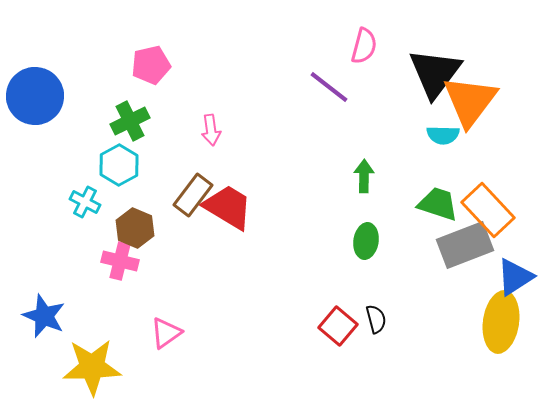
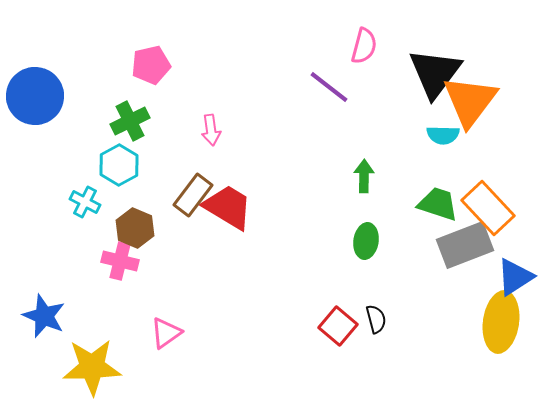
orange rectangle: moved 2 px up
